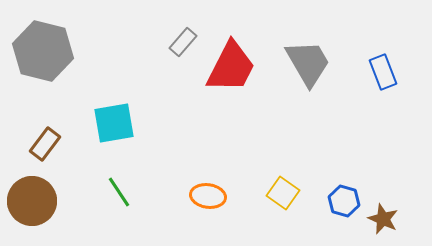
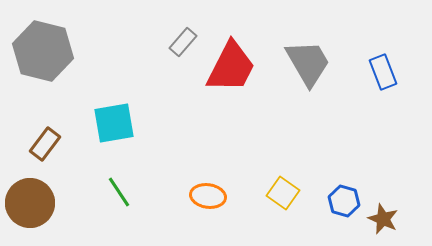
brown circle: moved 2 px left, 2 px down
